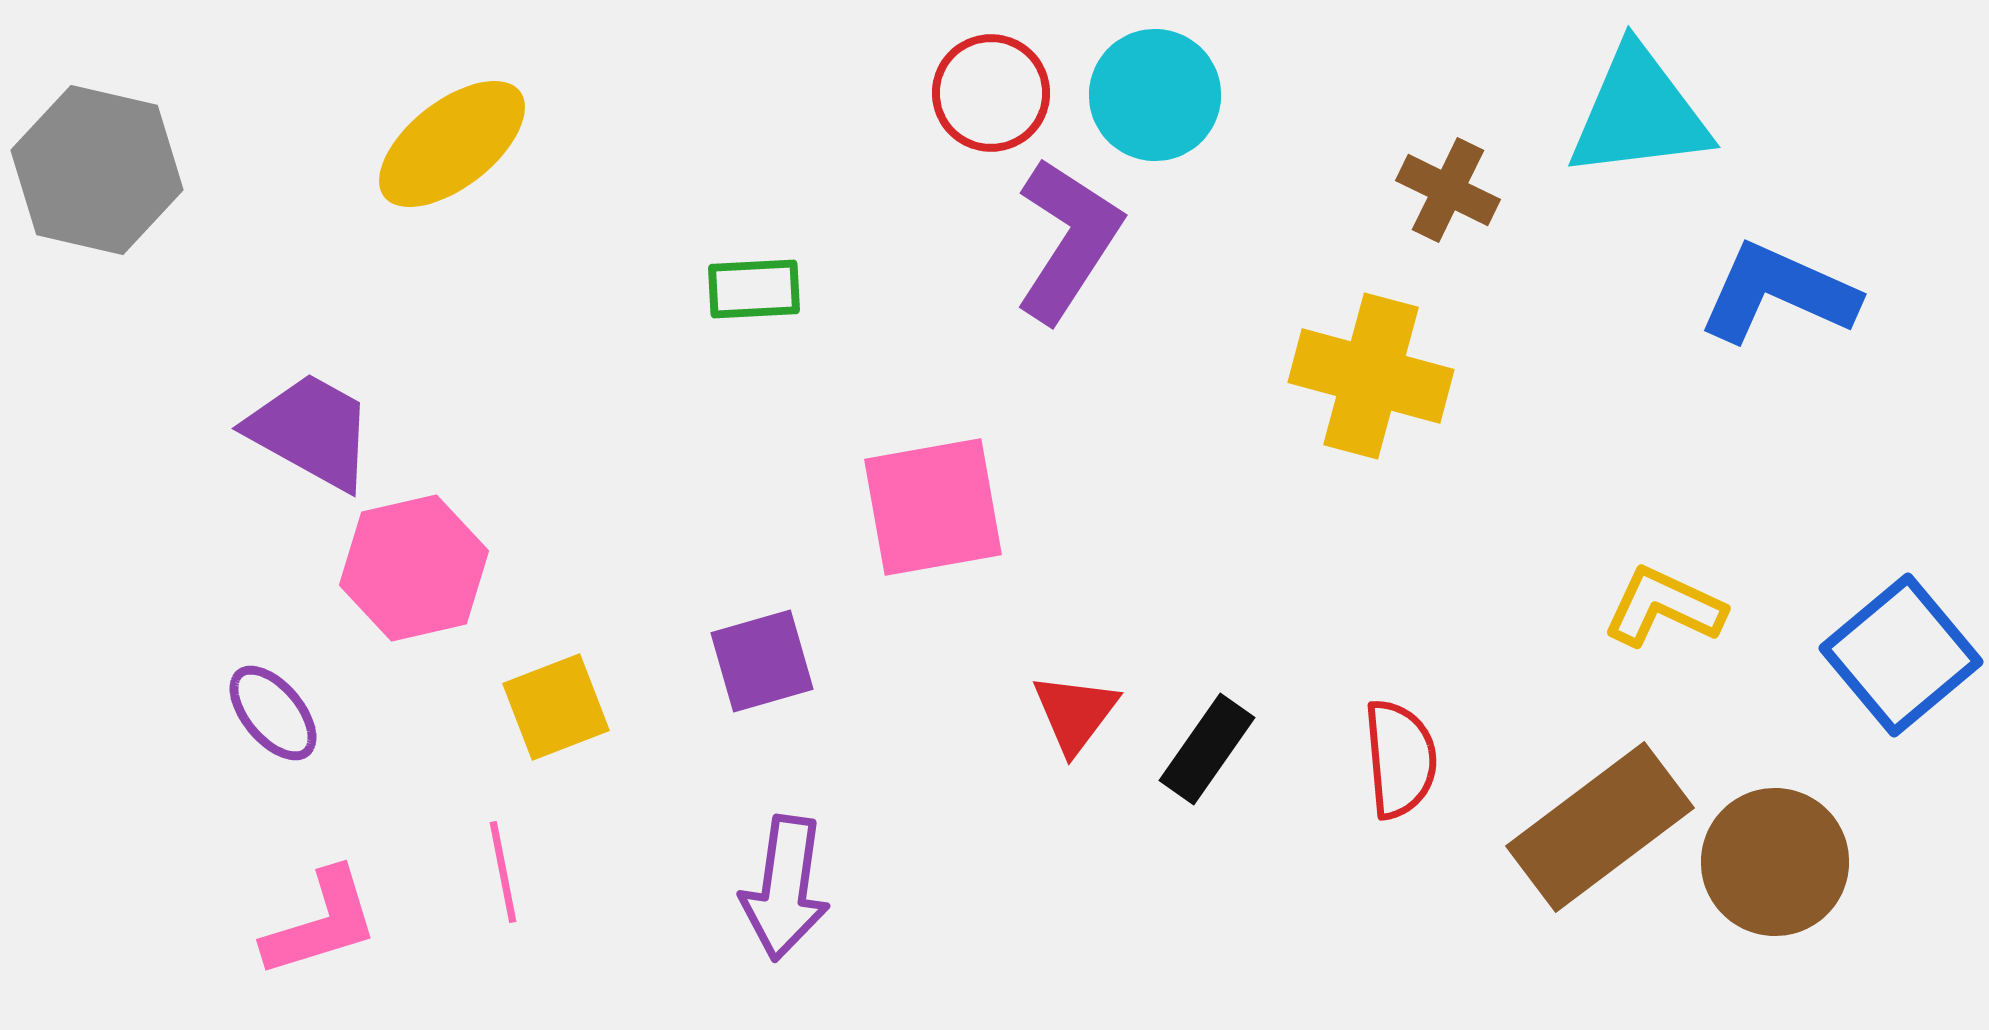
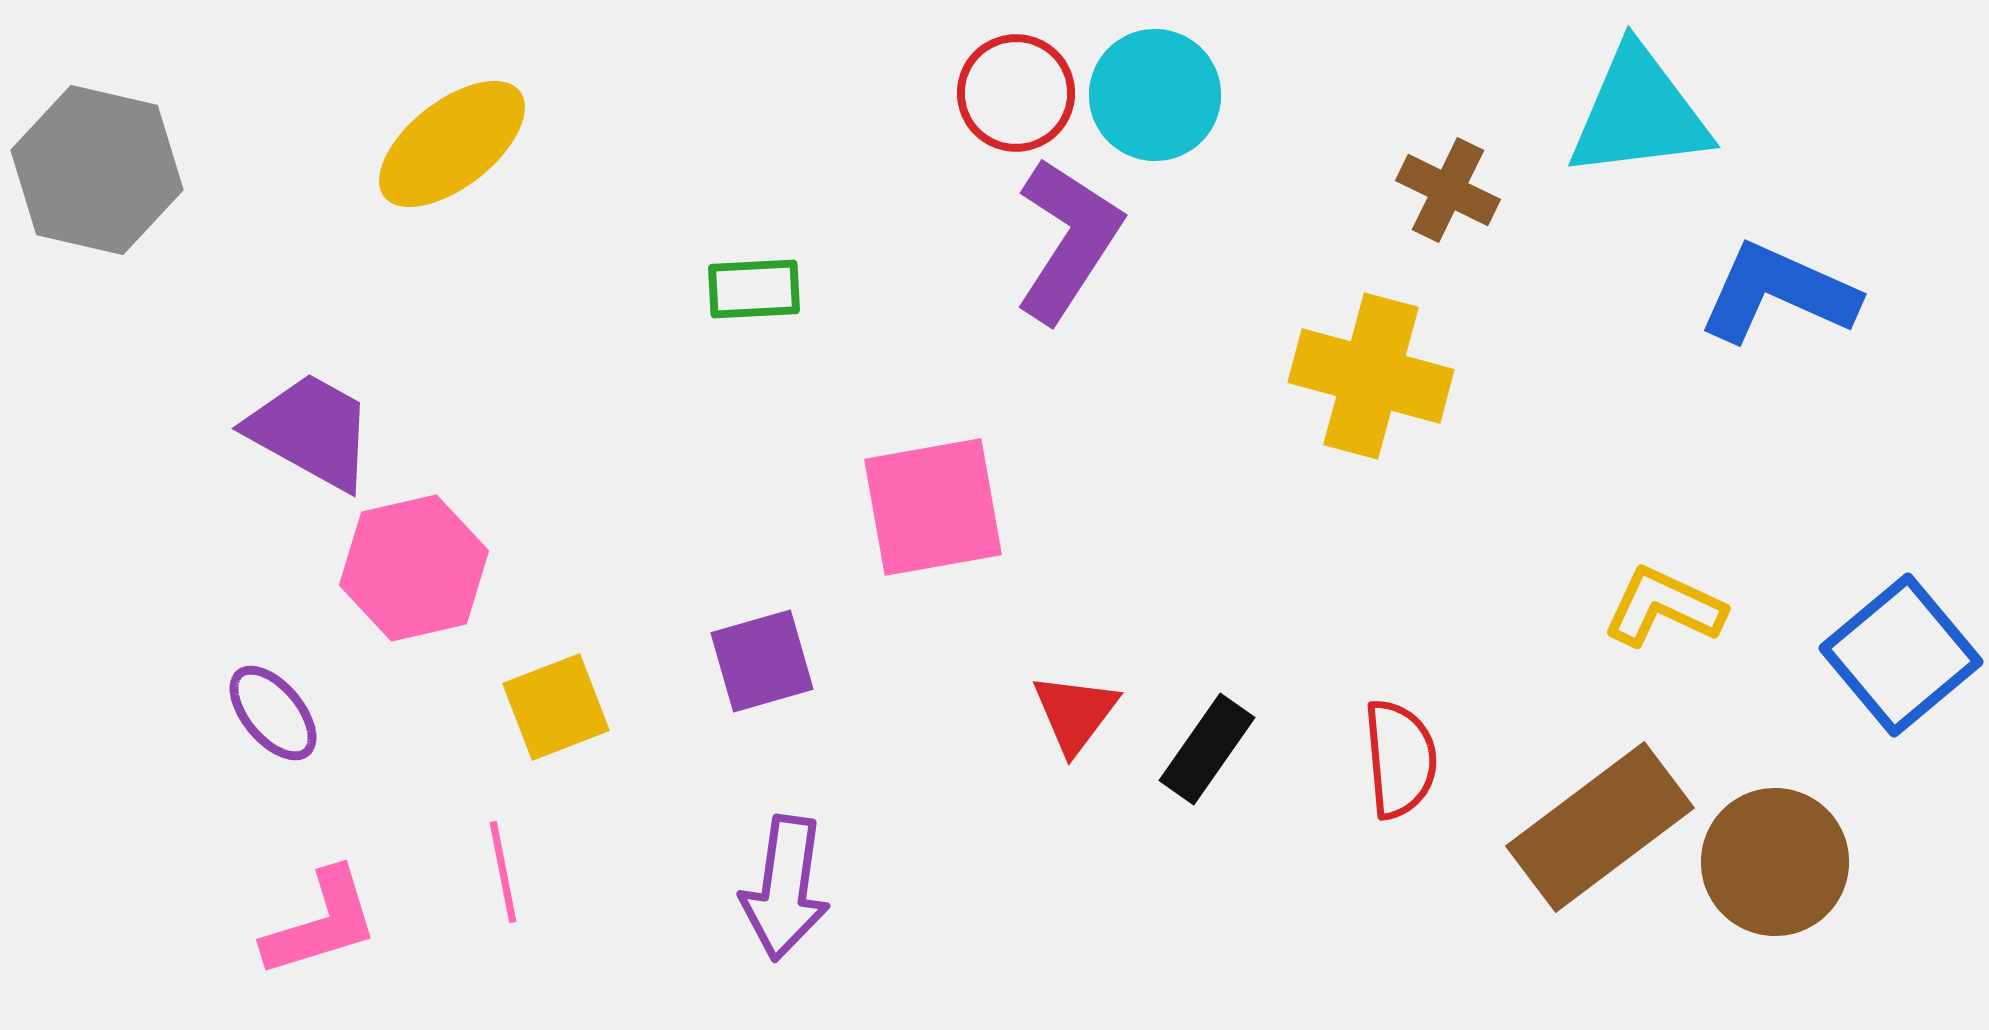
red circle: moved 25 px right
